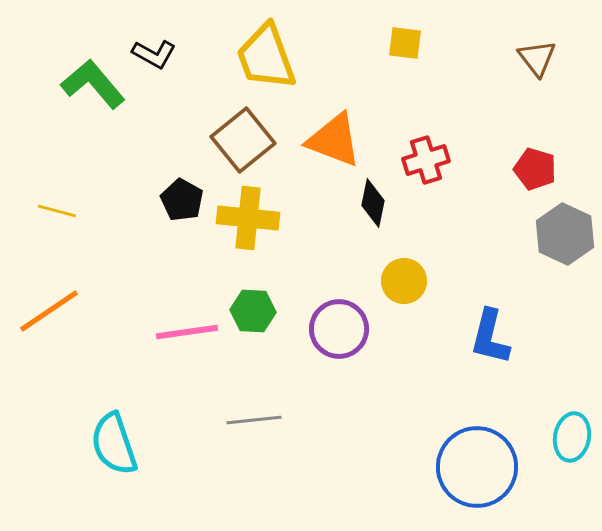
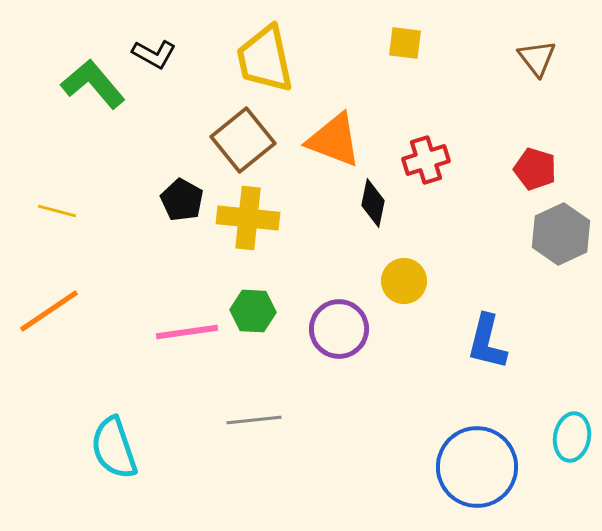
yellow trapezoid: moved 1 px left, 2 px down; rotated 8 degrees clockwise
gray hexagon: moved 4 px left; rotated 10 degrees clockwise
blue L-shape: moved 3 px left, 5 px down
cyan semicircle: moved 4 px down
